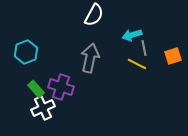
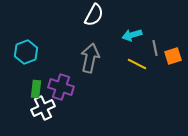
gray line: moved 11 px right
green rectangle: rotated 48 degrees clockwise
